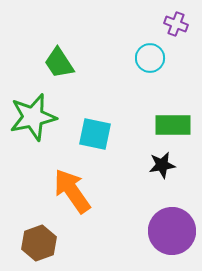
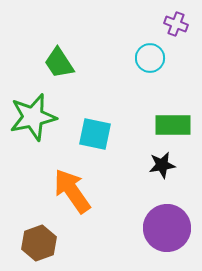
purple circle: moved 5 px left, 3 px up
